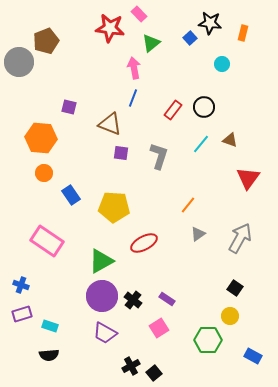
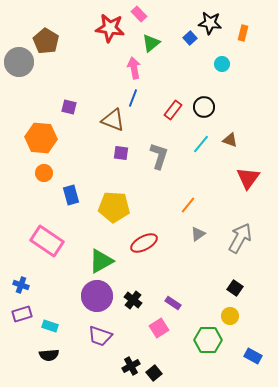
brown pentagon at (46, 41): rotated 20 degrees counterclockwise
brown triangle at (110, 124): moved 3 px right, 4 px up
blue rectangle at (71, 195): rotated 18 degrees clockwise
purple circle at (102, 296): moved 5 px left
purple rectangle at (167, 299): moved 6 px right, 4 px down
purple trapezoid at (105, 333): moved 5 px left, 3 px down; rotated 10 degrees counterclockwise
